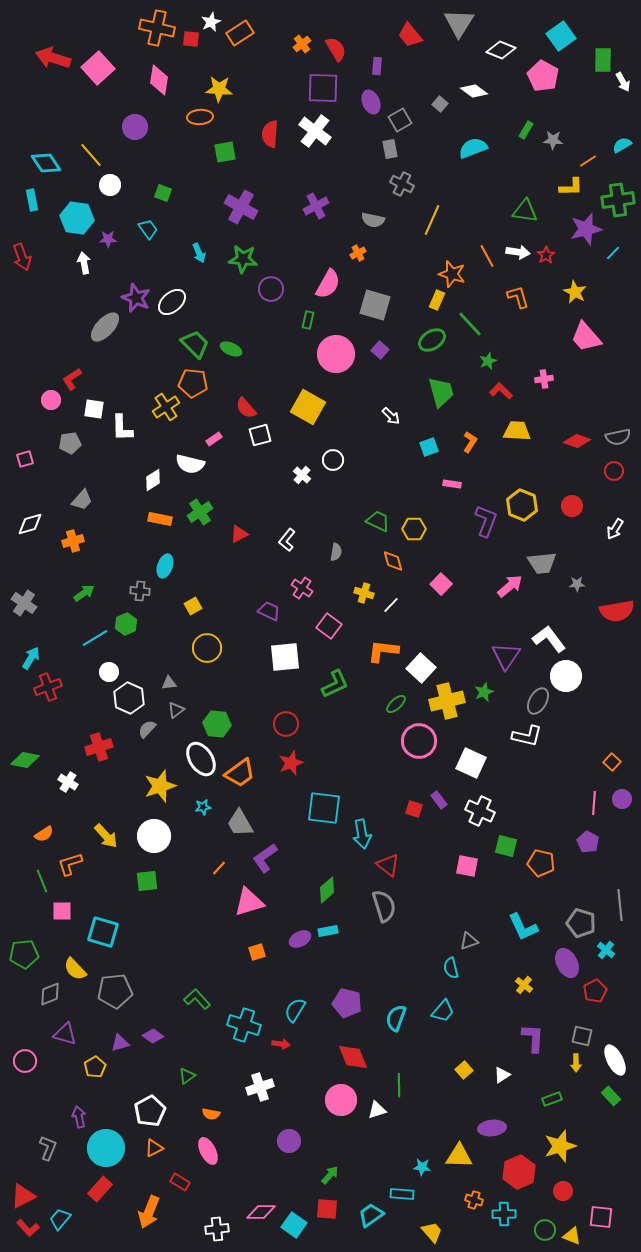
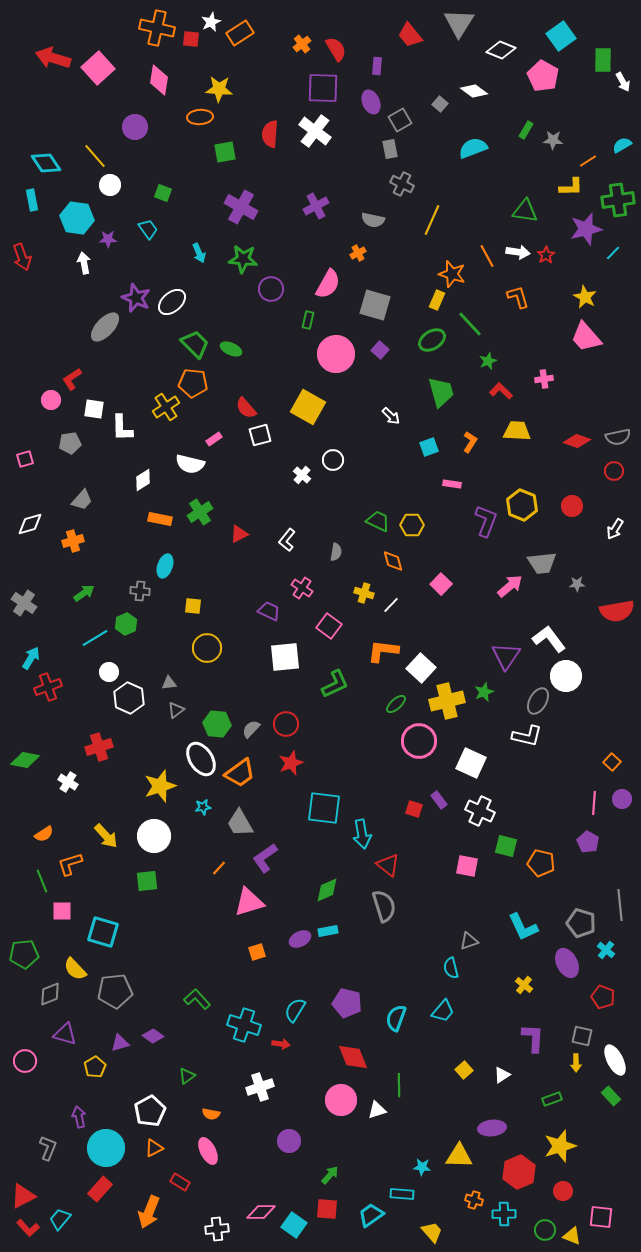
yellow line at (91, 155): moved 4 px right, 1 px down
yellow star at (575, 292): moved 10 px right, 5 px down
white diamond at (153, 480): moved 10 px left
yellow hexagon at (414, 529): moved 2 px left, 4 px up
yellow square at (193, 606): rotated 36 degrees clockwise
gray semicircle at (147, 729): moved 104 px right
green diamond at (327, 890): rotated 16 degrees clockwise
red pentagon at (595, 991): moved 8 px right, 6 px down; rotated 25 degrees counterclockwise
